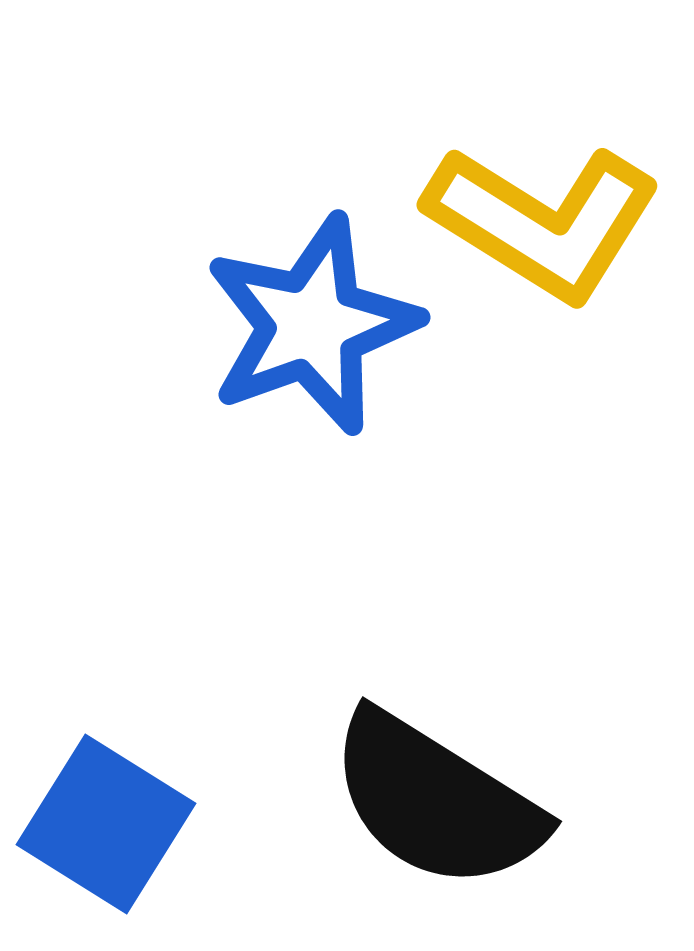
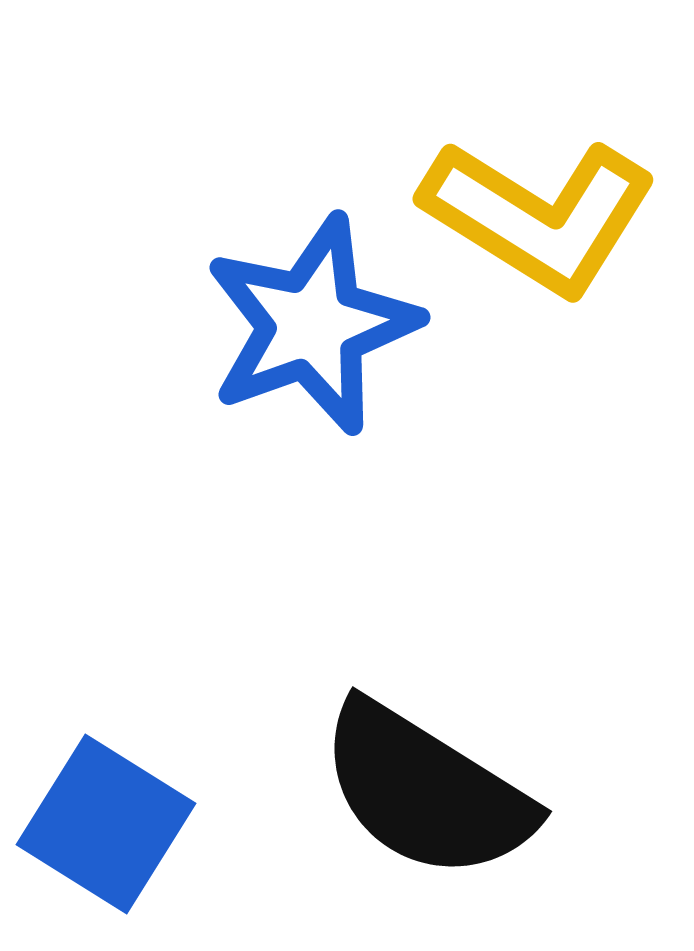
yellow L-shape: moved 4 px left, 6 px up
black semicircle: moved 10 px left, 10 px up
